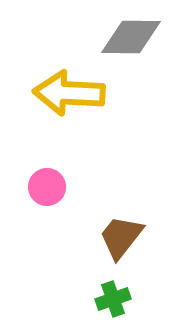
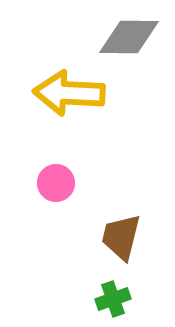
gray diamond: moved 2 px left
pink circle: moved 9 px right, 4 px up
brown trapezoid: rotated 24 degrees counterclockwise
